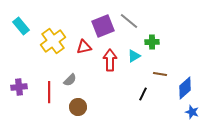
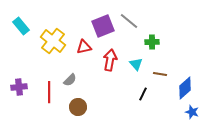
yellow cross: rotated 15 degrees counterclockwise
cyan triangle: moved 2 px right, 8 px down; rotated 40 degrees counterclockwise
red arrow: rotated 10 degrees clockwise
